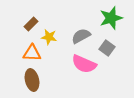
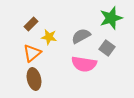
orange triangle: rotated 42 degrees counterclockwise
pink semicircle: rotated 15 degrees counterclockwise
brown ellipse: moved 2 px right, 1 px up
